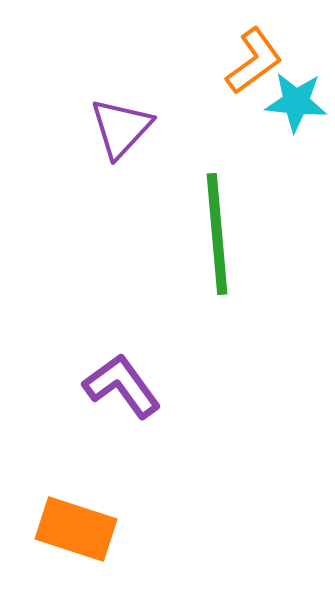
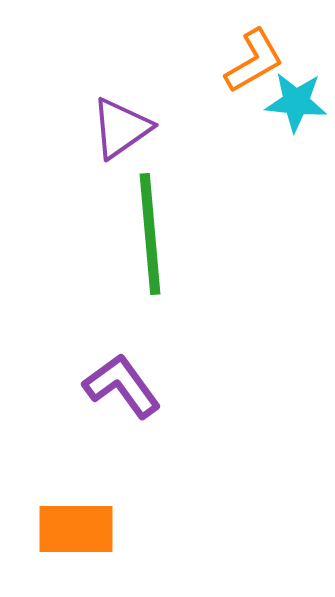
orange L-shape: rotated 6 degrees clockwise
purple triangle: rotated 12 degrees clockwise
green line: moved 67 px left
orange rectangle: rotated 18 degrees counterclockwise
